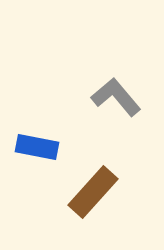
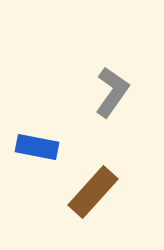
gray L-shape: moved 4 px left, 5 px up; rotated 75 degrees clockwise
